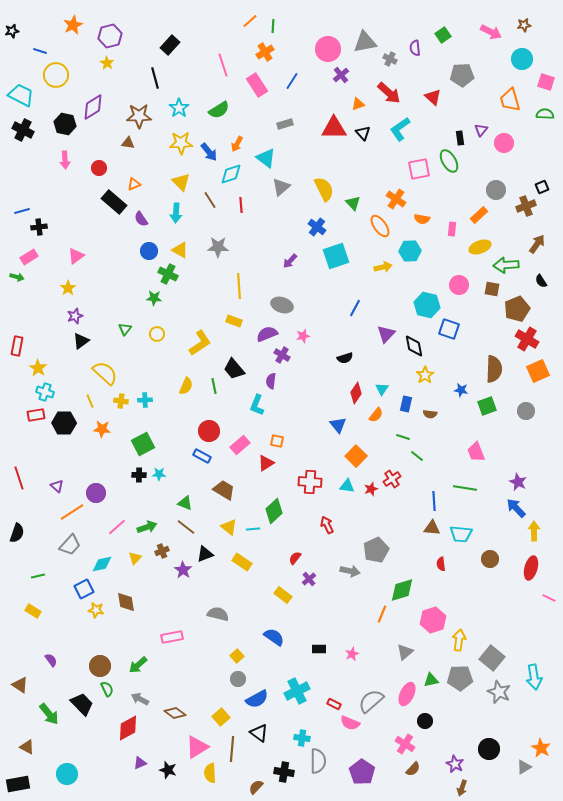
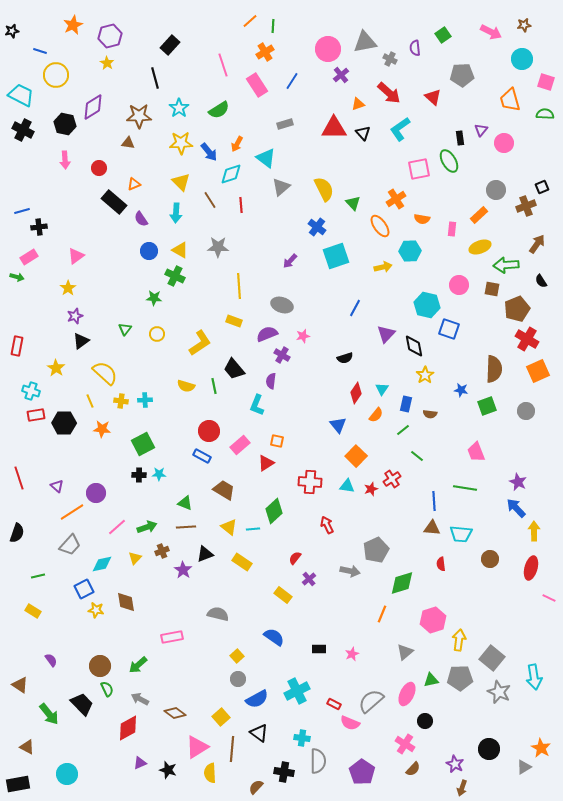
orange cross at (396, 199): rotated 24 degrees clockwise
green cross at (168, 274): moved 7 px right, 2 px down
yellow star at (38, 368): moved 18 px right
yellow semicircle at (186, 386): rotated 84 degrees clockwise
cyan cross at (45, 392): moved 14 px left, 1 px up
green line at (403, 437): moved 7 px up; rotated 56 degrees counterclockwise
brown line at (186, 527): rotated 42 degrees counterclockwise
green diamond at (402, 590): moved 7 px up
